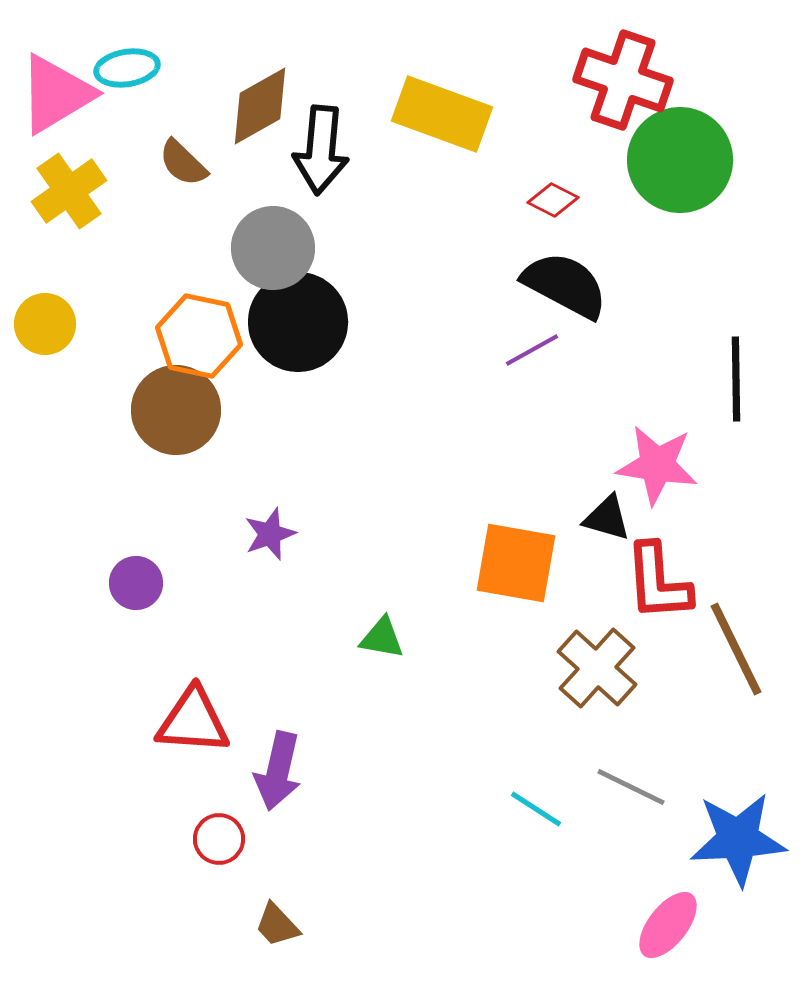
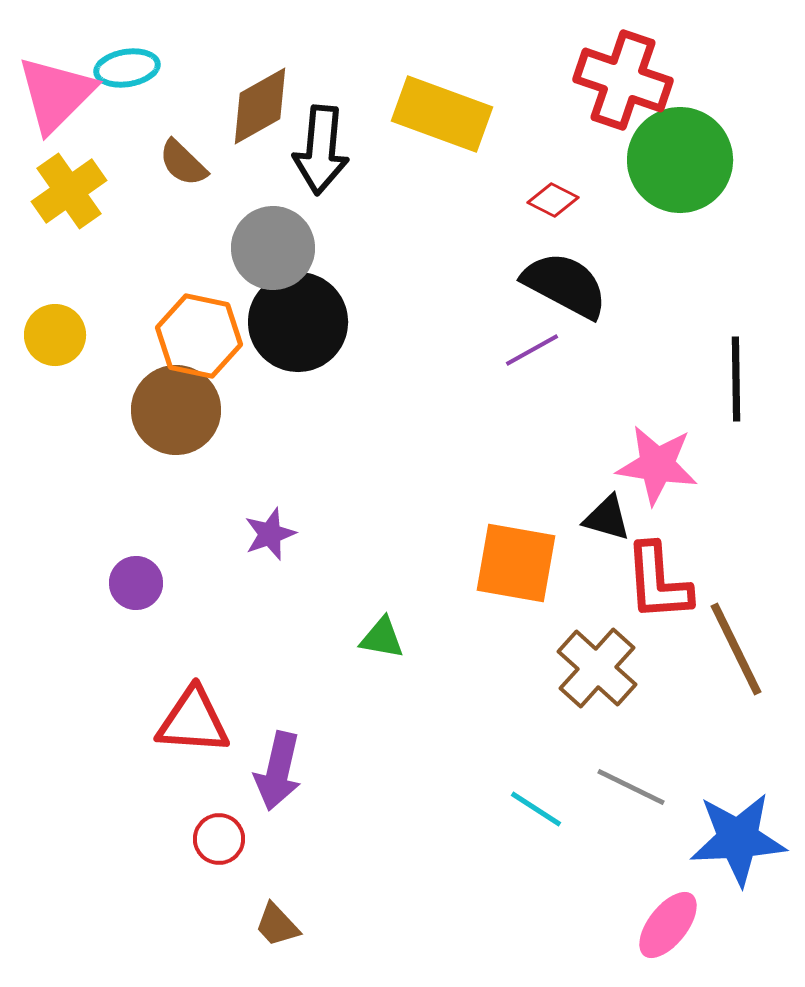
pink triangle: rotated 14 degrees counterclockwise
yellow circle: moved 10 px right, 11 px down
